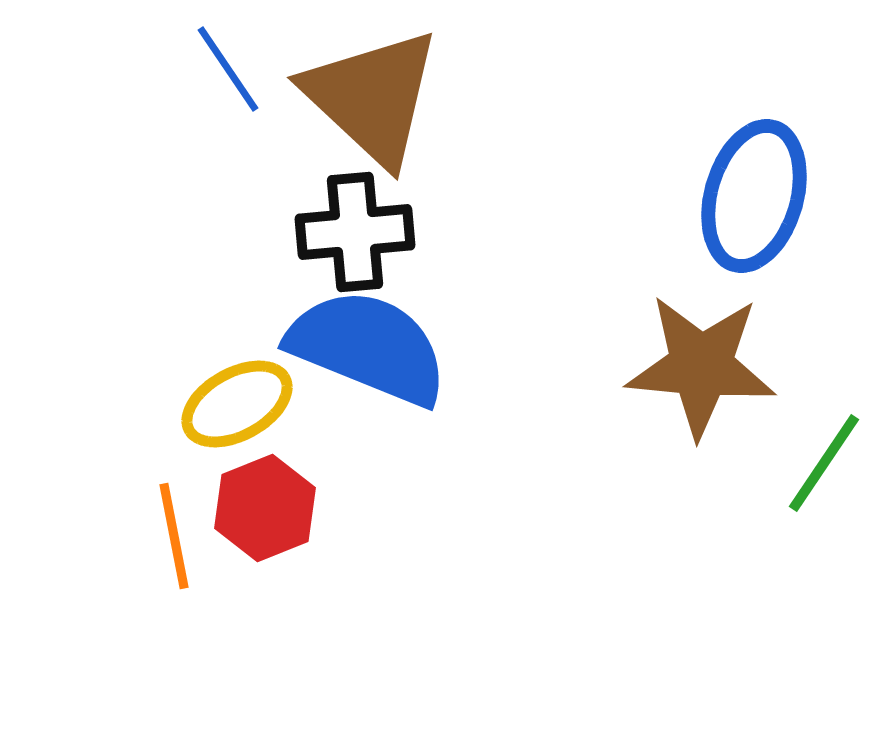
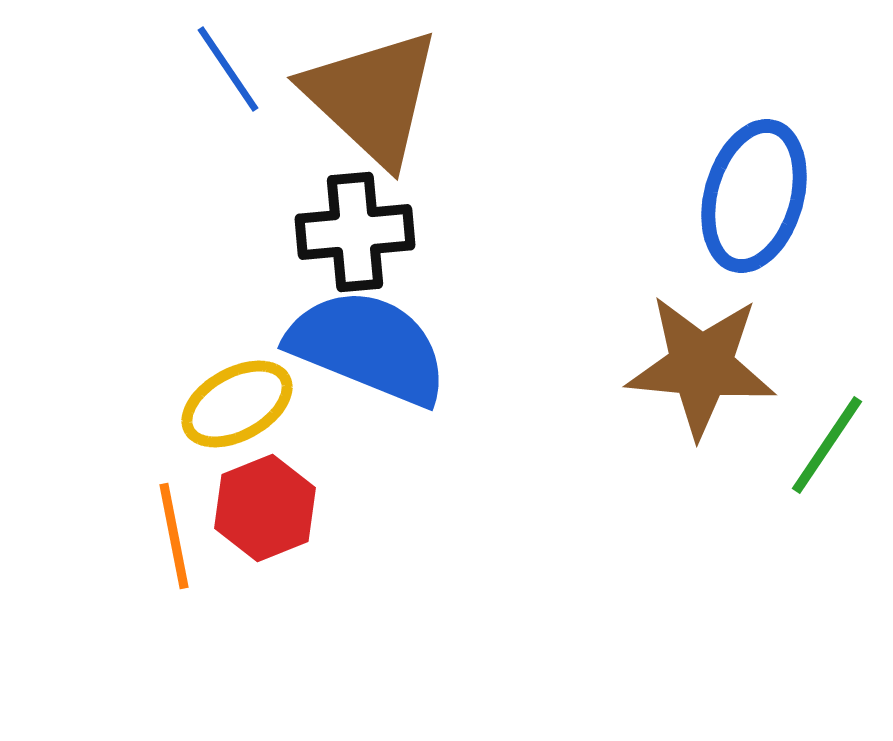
green line: moved 3 px right, 18 px up
